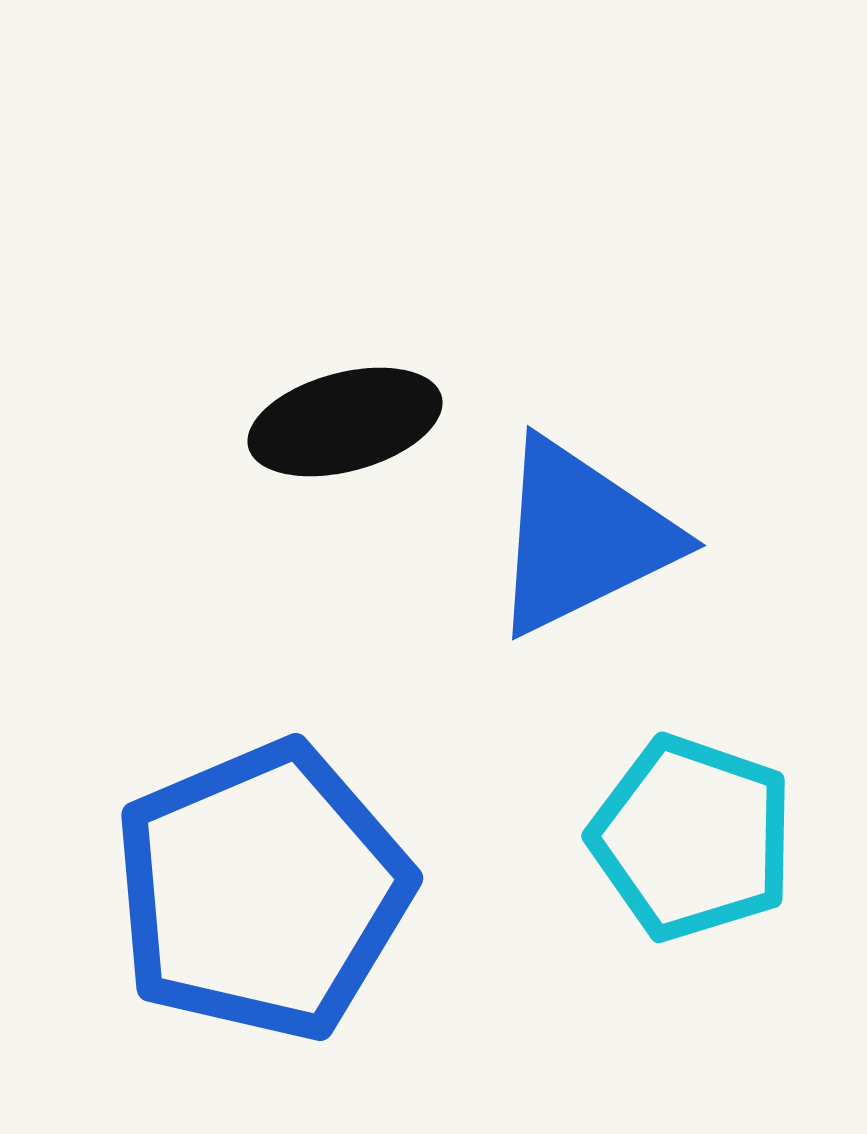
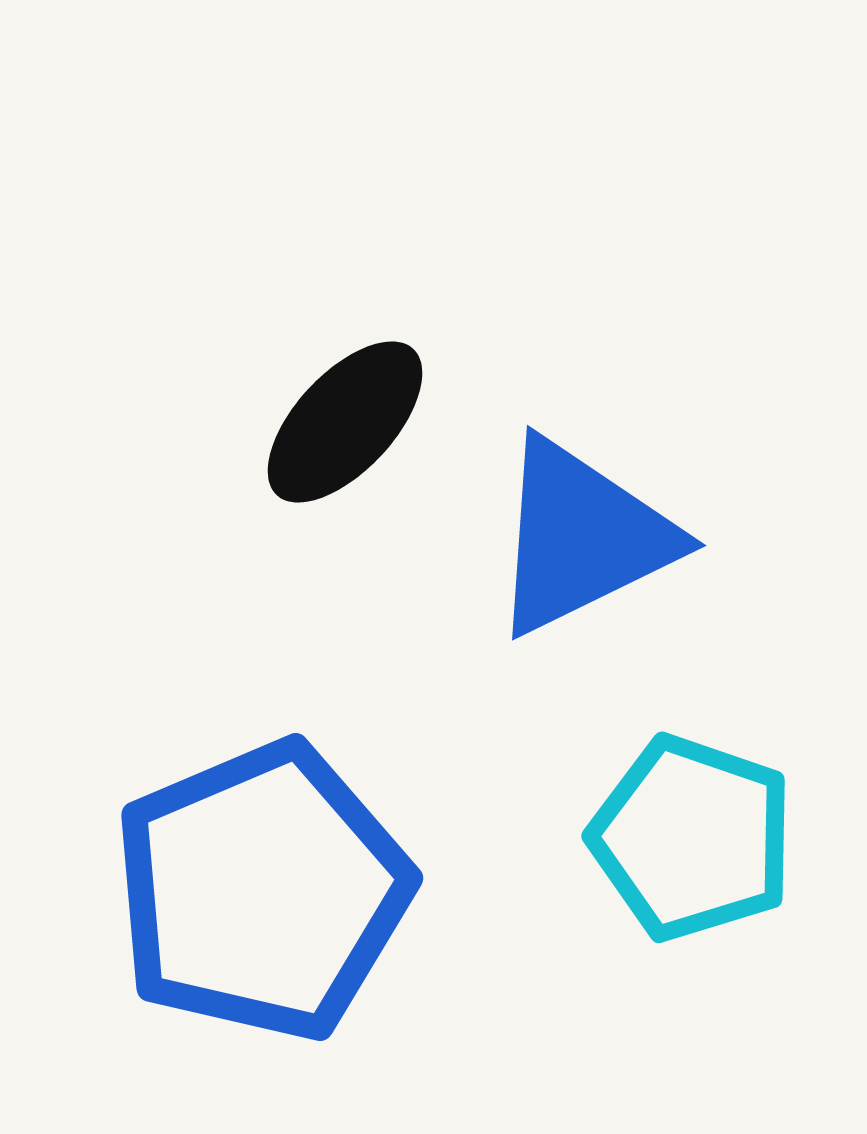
black ellipse: rotated 32 degrees counterclockwise
